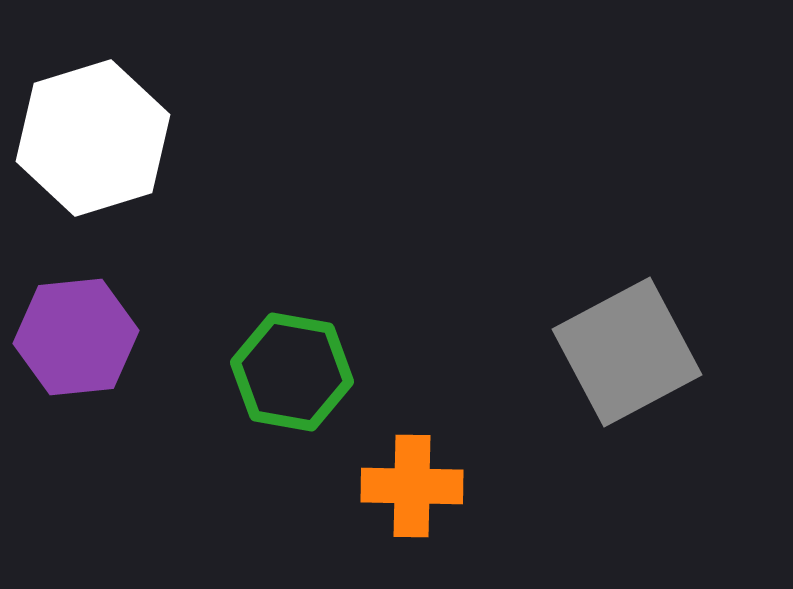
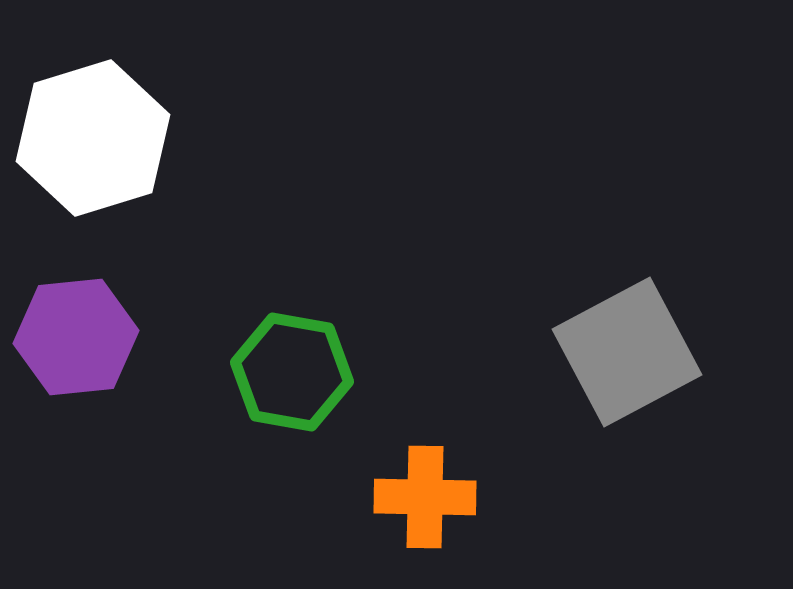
orange cross: moved 13 px right, 11 px down
